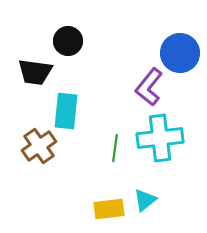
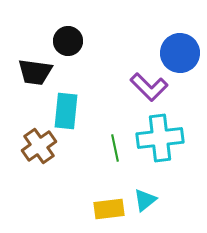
purple L-shape: rotated 84 degrees counterclockwise
green line: rotated 20 degrees counterclockwise
